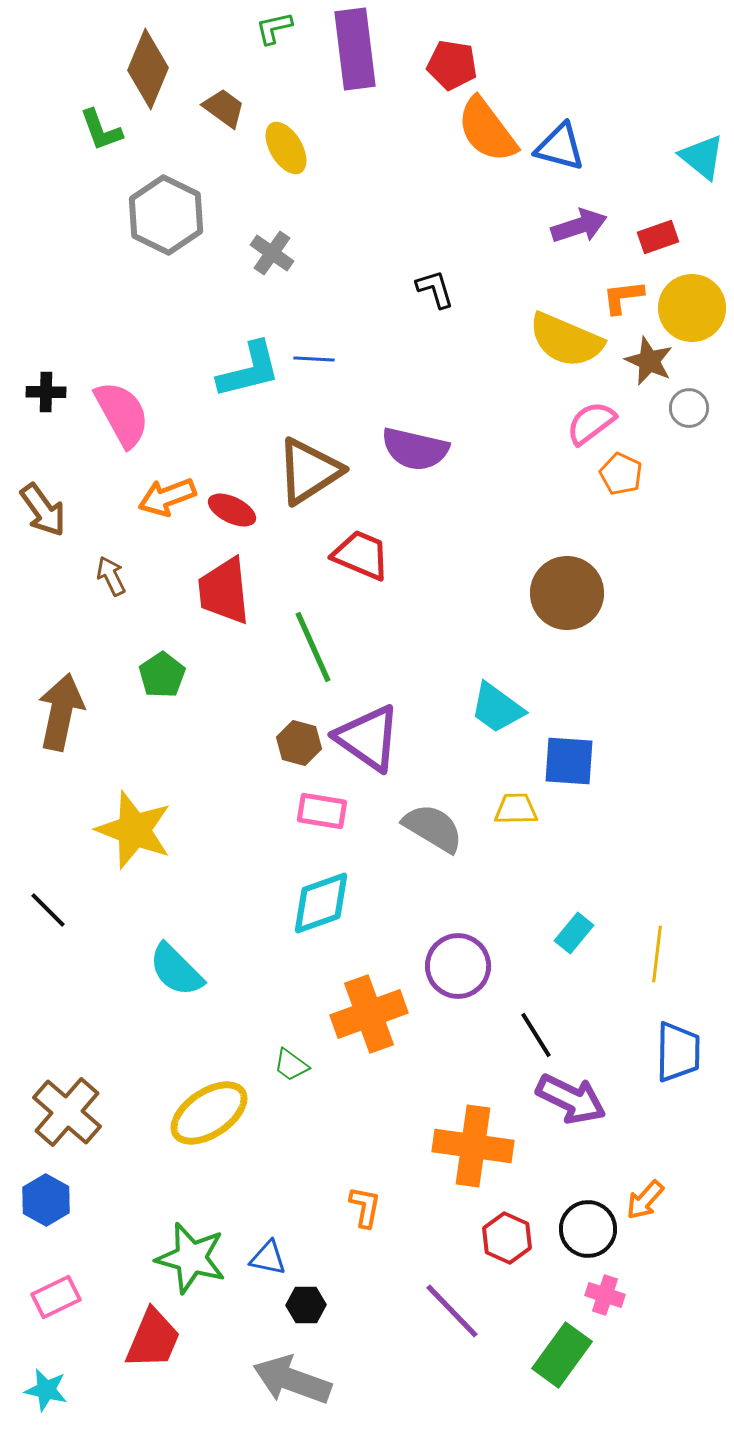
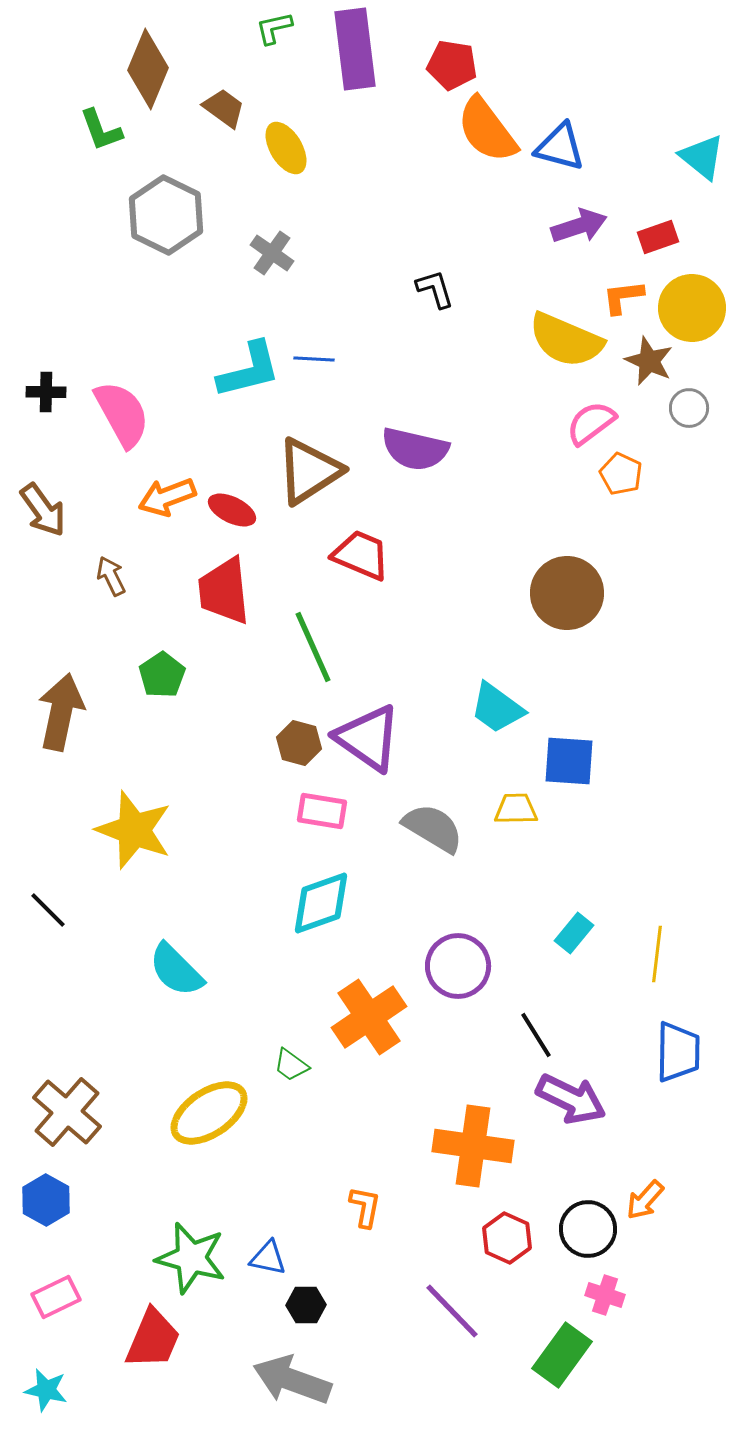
orange cross at (369, 1014): moved 3 px down; rotated 14 degrees counterclockwise
